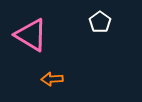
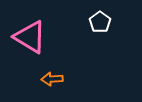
pink triangle: moved 1 px left, 2 px down
